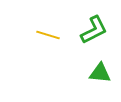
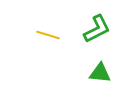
green L-shape: moved 3 px right, 1 px up
